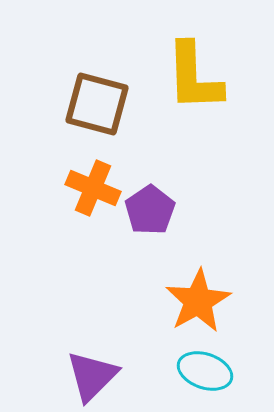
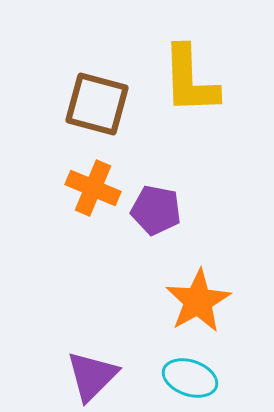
yellow L-shape: moved 4 px left, 3 px down
purple pentagon: moved 6 px right; rotated 27 degrees counterclockwise
cyan ellipse: moved 15 px left, 7 px down
